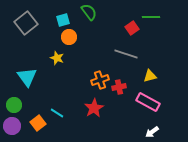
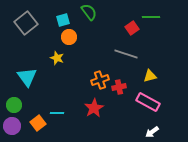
cyan line: rotated 32 degrees counterclockwise
